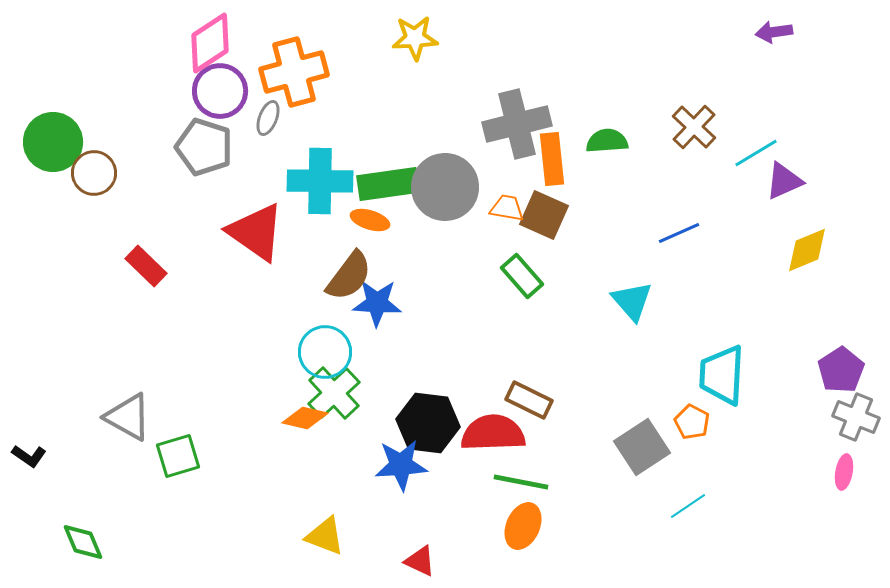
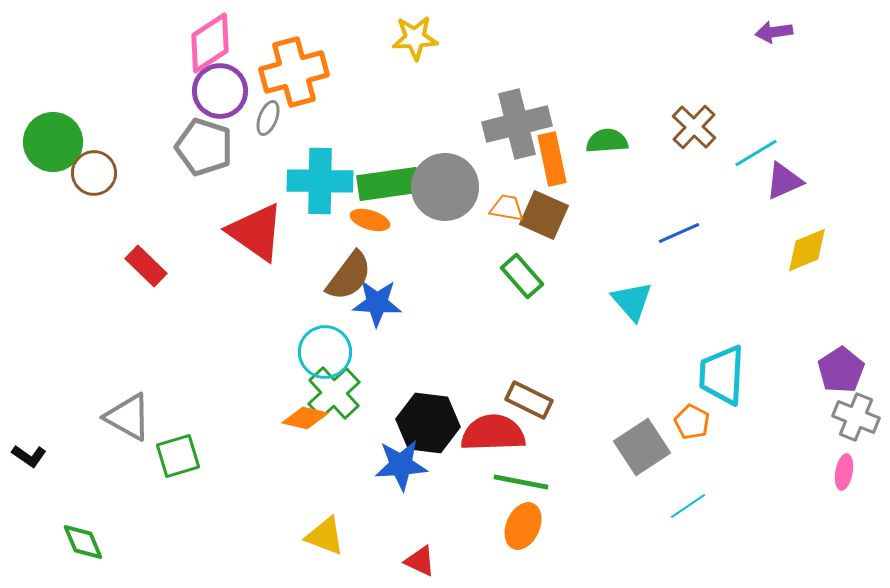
orange rectangle at (552, 159): rotated 6 degrees counterclockwise
